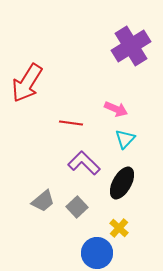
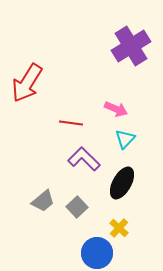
purple L-shape: moved 4 px up
